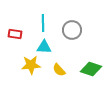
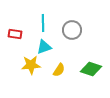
cyan triangle: rotated 21 degrees counterclockwise
yellow semicircle: rotated 104 degrees counterclockwise
